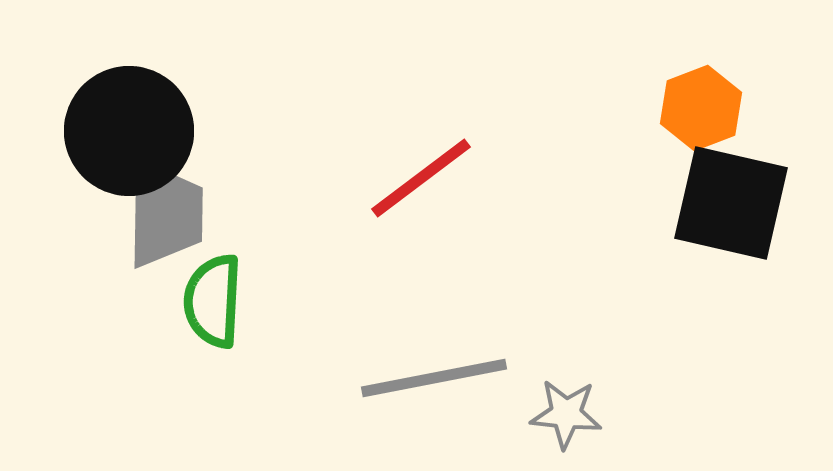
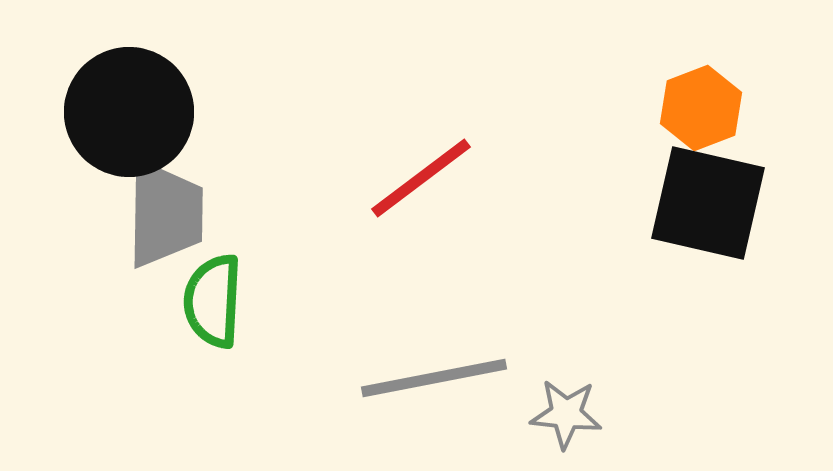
black circle: moved 19 px up
black square: moved 23 px left
